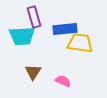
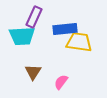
purple rectangle: rotated 40 degrees clockwise
yellow trapezoid: moved 1 px left, 1 px up
pink semicircle: moved 2 px left, 1 px down; rotated 77 degrees counterclockwise
